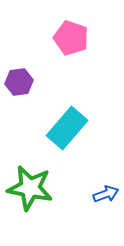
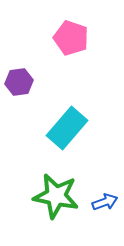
green star: moved 26 px right, 8 px down
blue arrow: moved 1 px left, 8 px down
